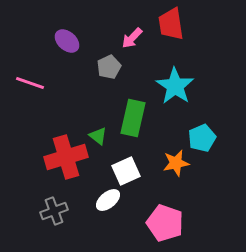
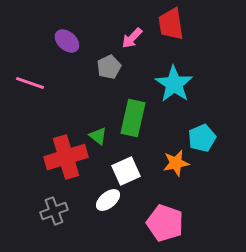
cyan star: moved 1 px left, 2 px up
